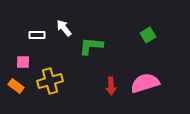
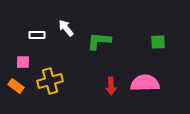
white arrow: moved 2 px right
green square: moved 10 px right, 7 px down; rotated 28 degrees clockwise
green L-shape: moved 8 px right, 5 px up
pink semicircle: rotated 16 degrees clockwise
